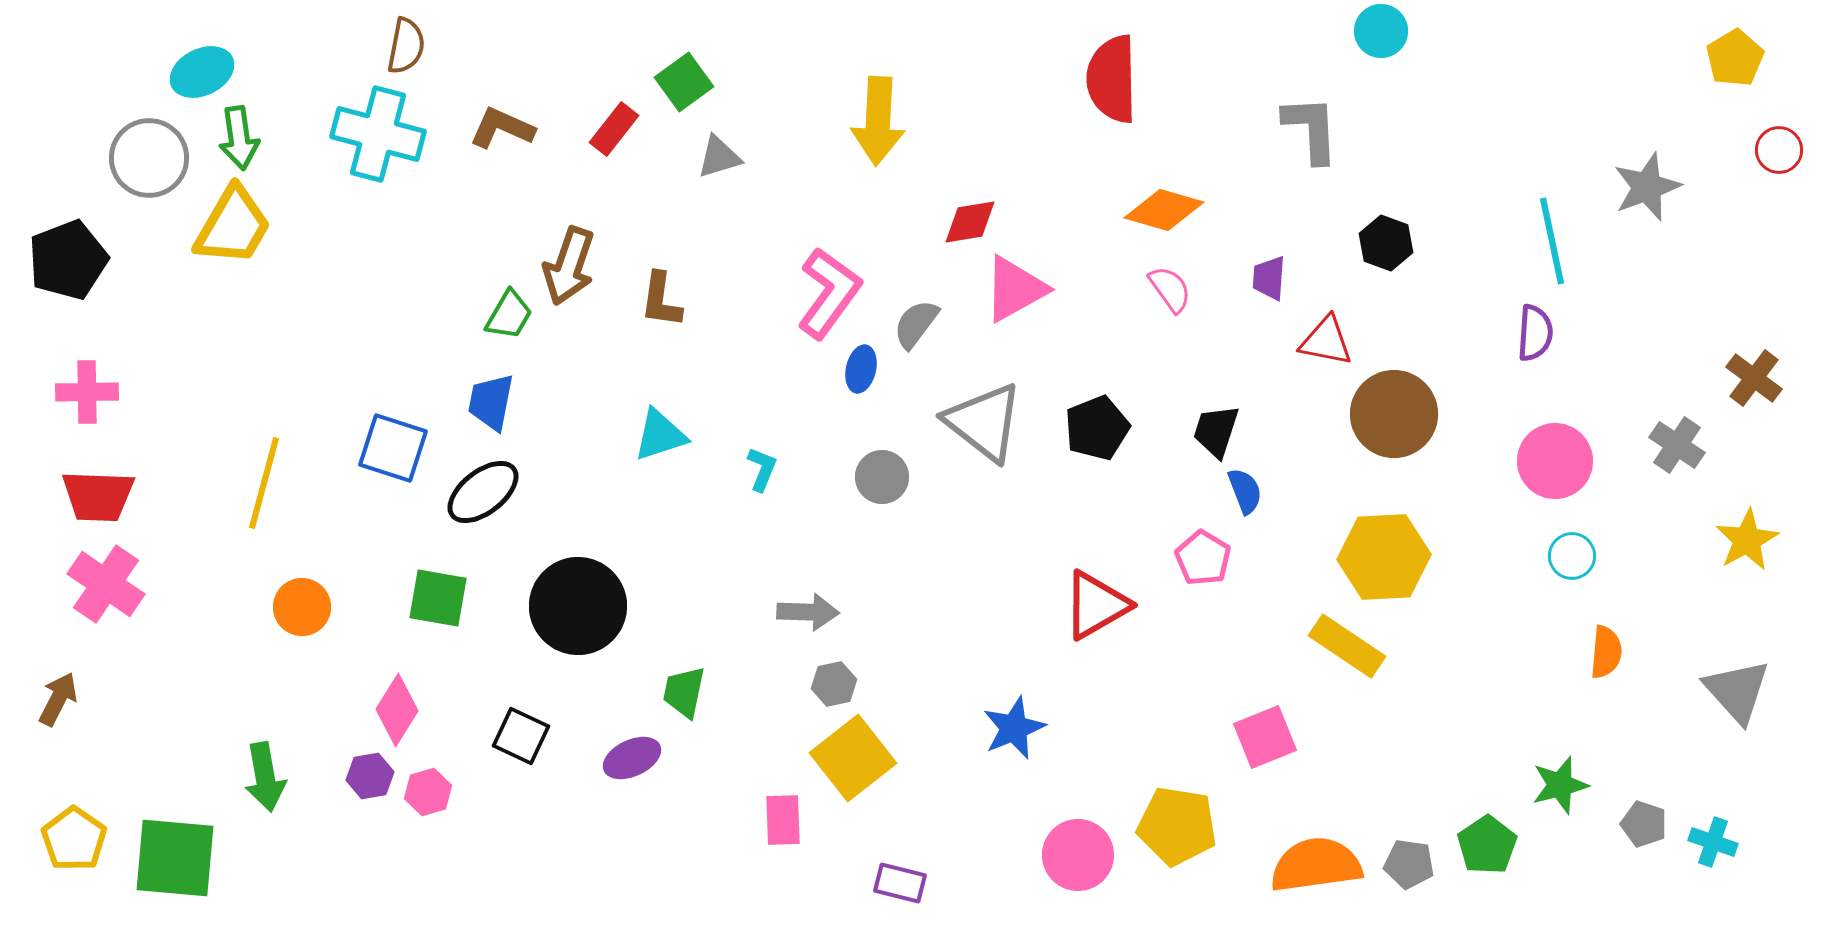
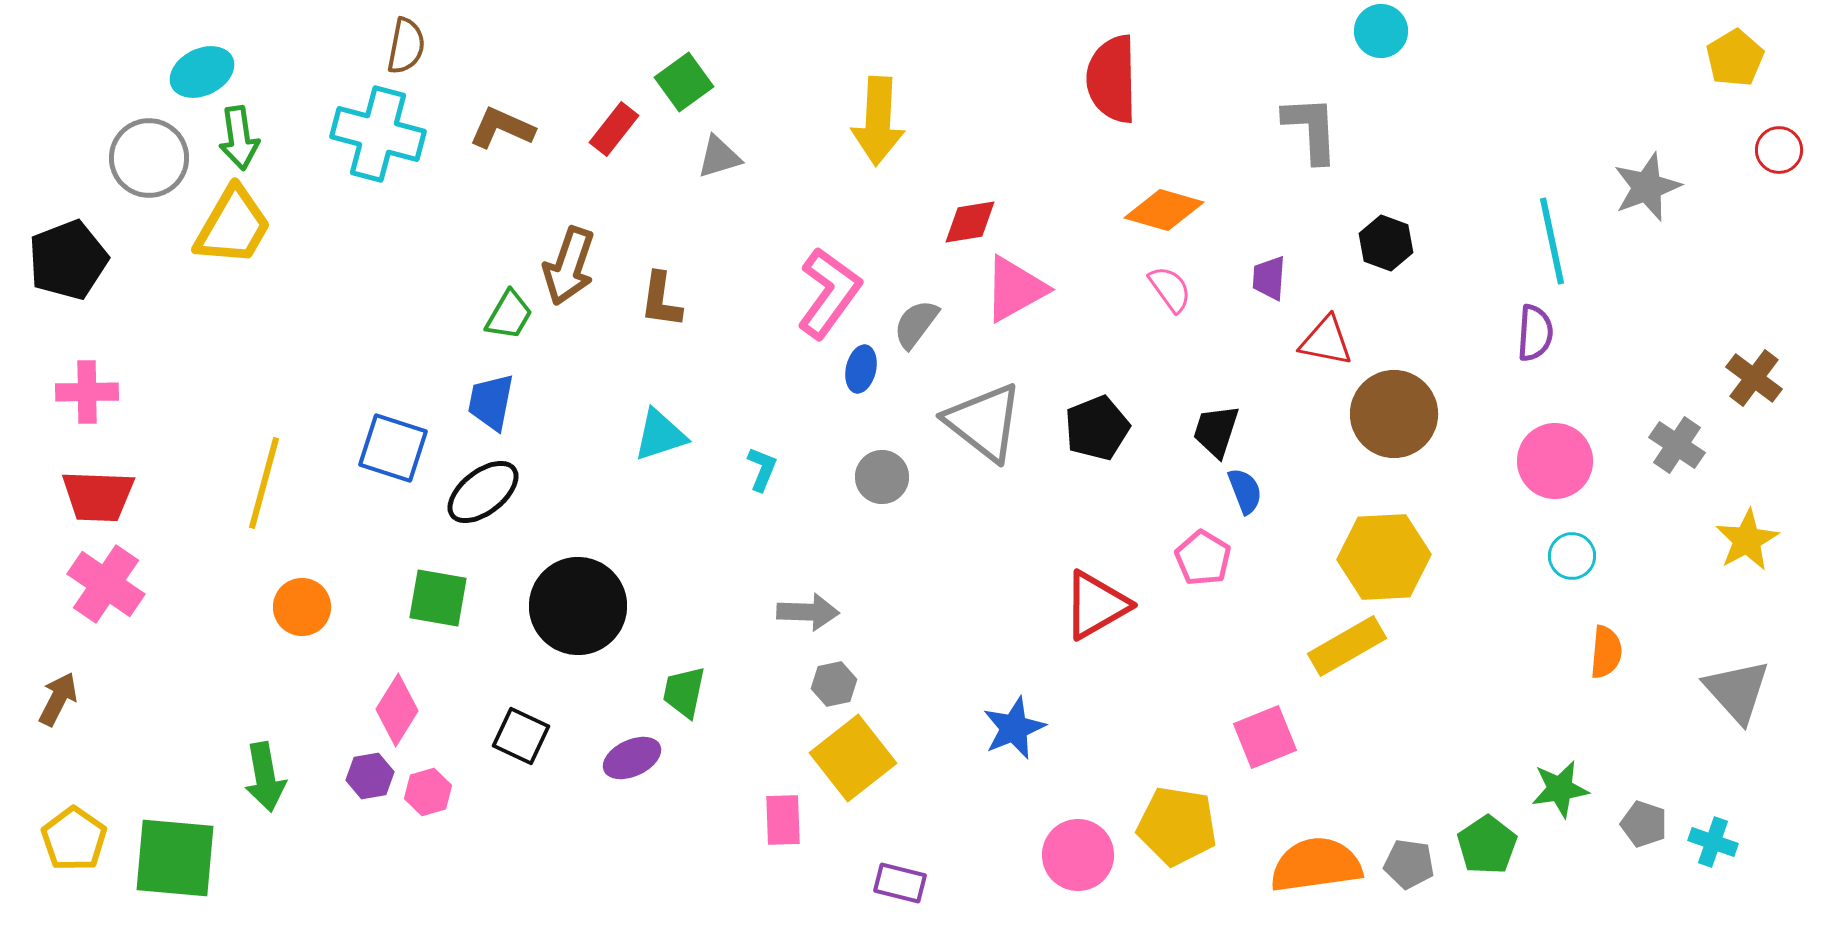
yellow rectangle at (1347, 646): rotated 64 degrees counterclockwise
green star at (1560, 785): moved 4 px down; rotated 6 degrees clockwise
